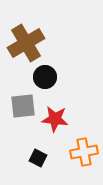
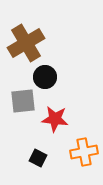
gray square: moved 5 px up
